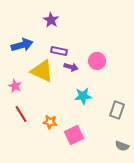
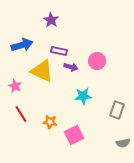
gray semicircle: moved 1 px right, 3 px up; rotated 32 degrees counterclockwise
